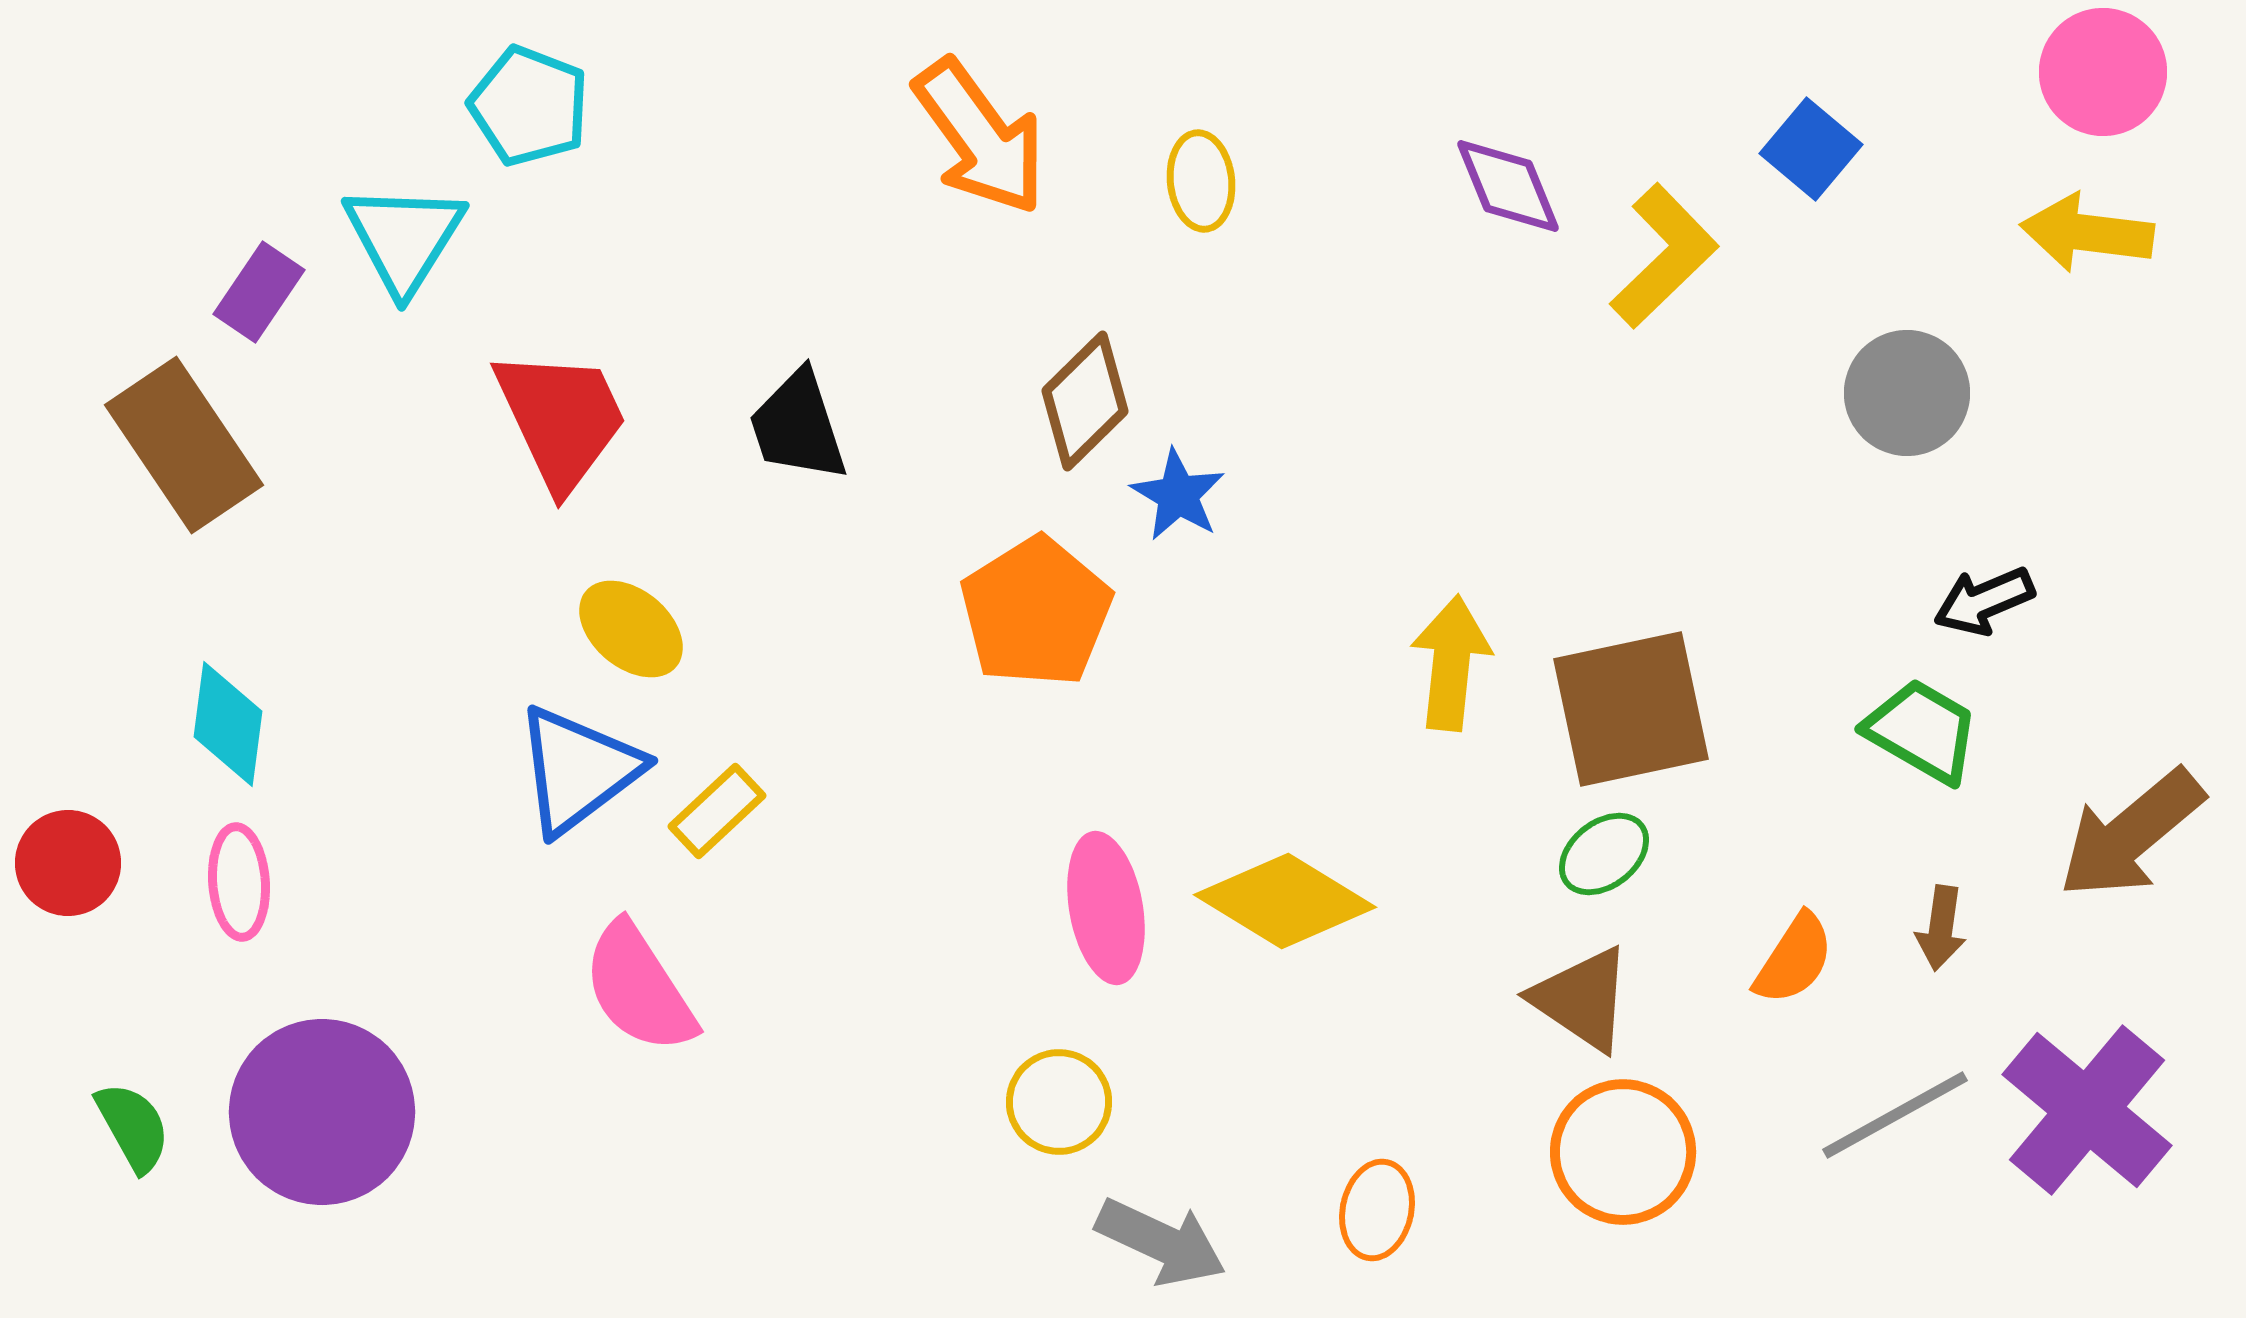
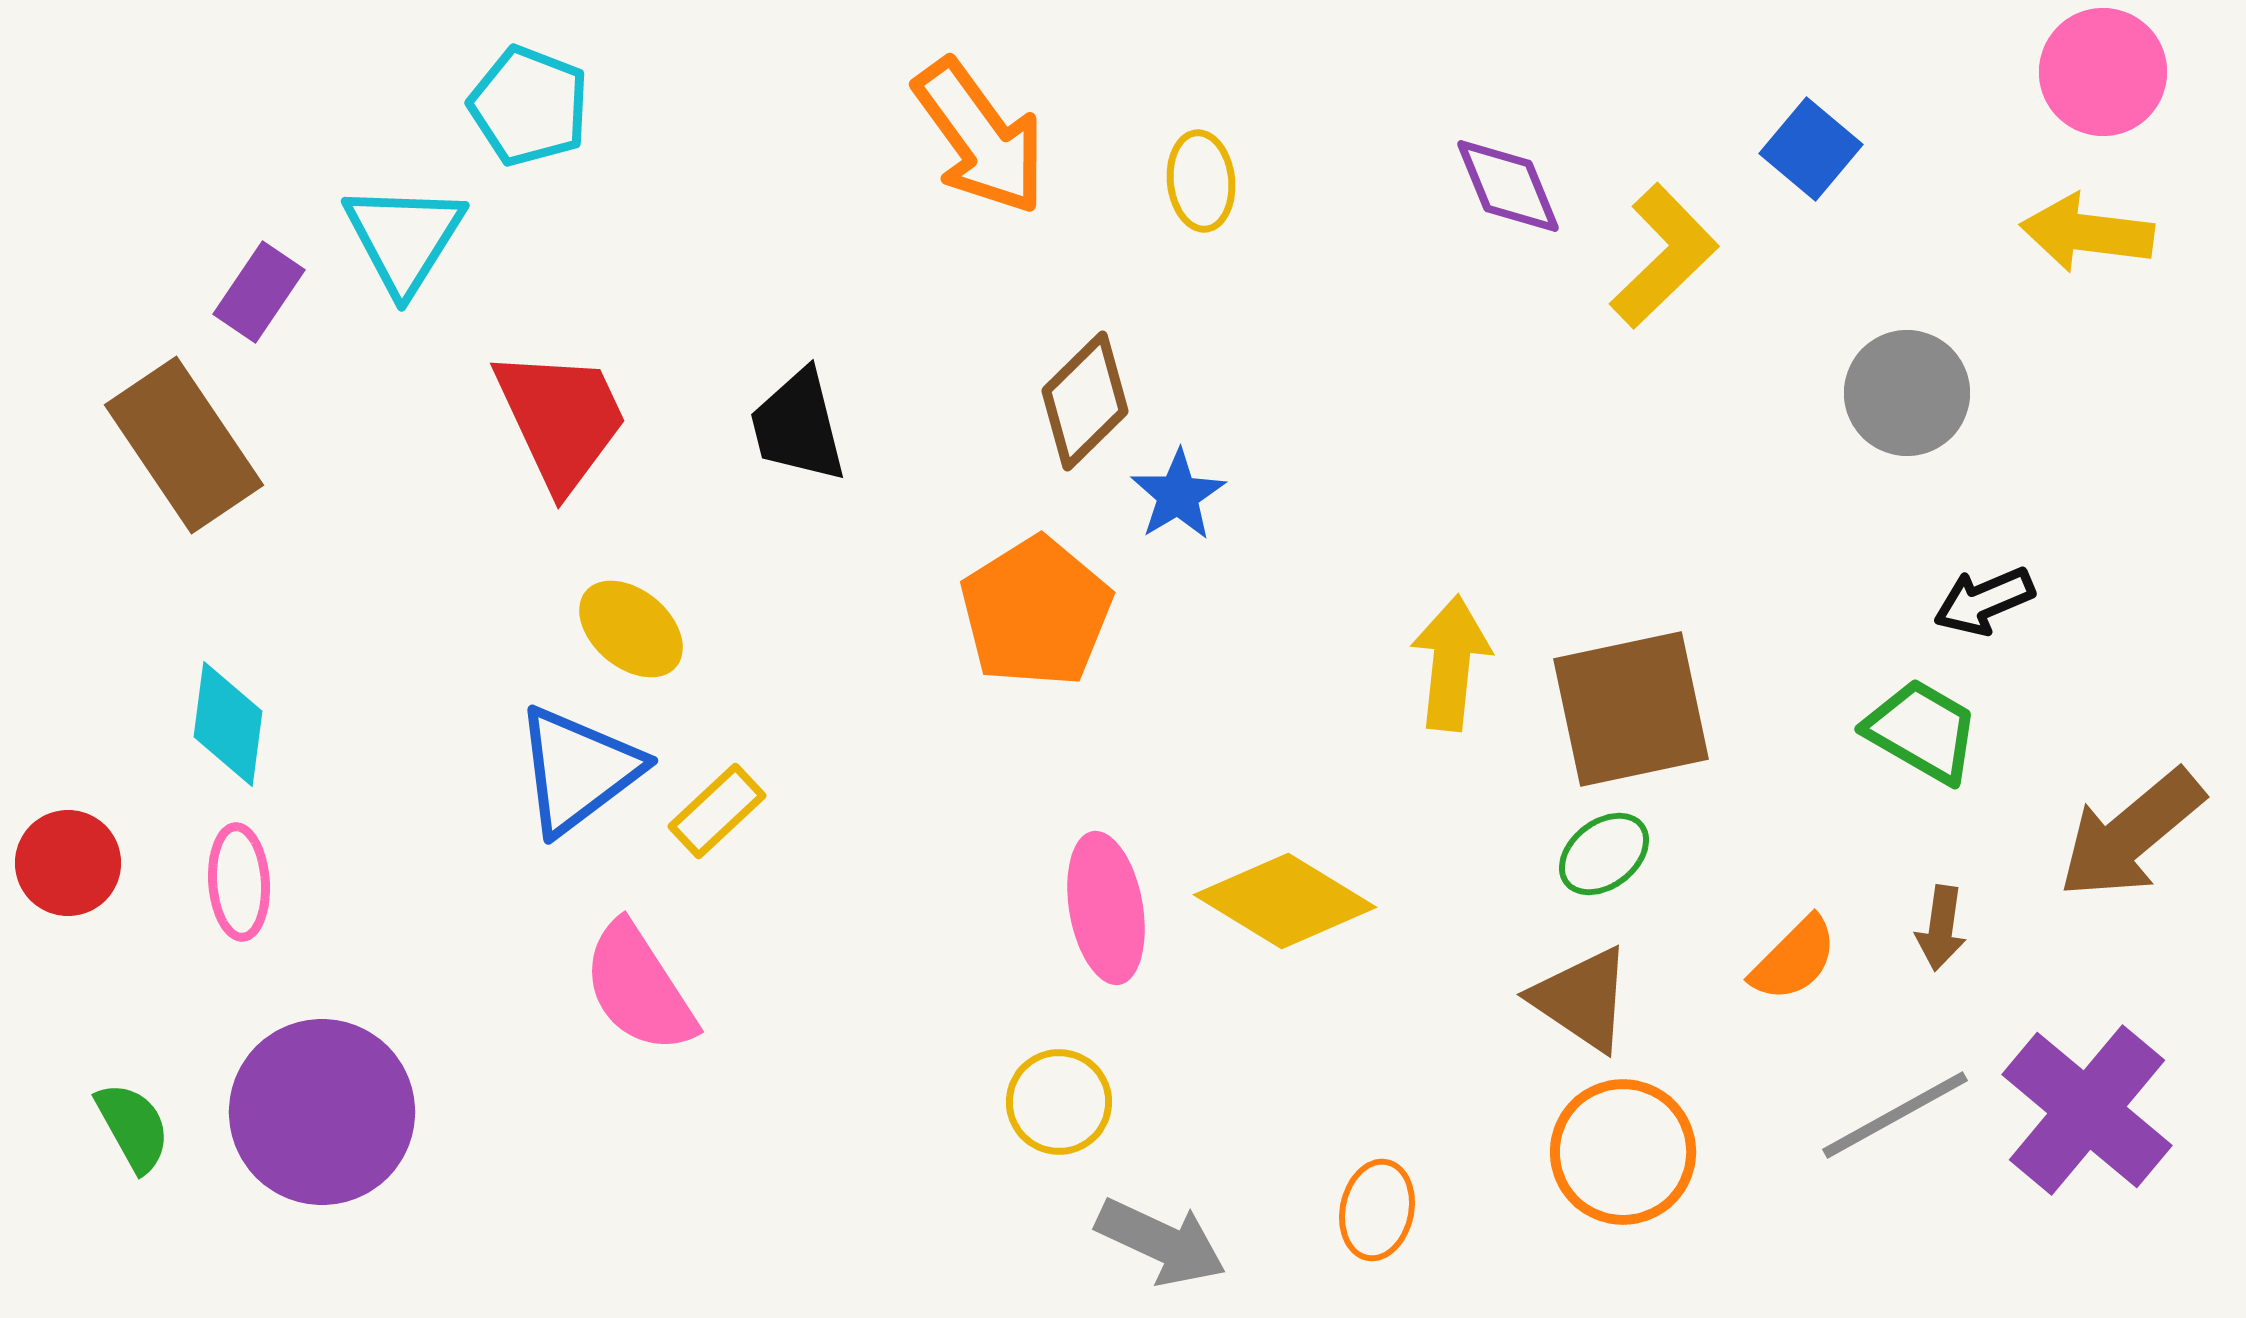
black trapezoid at (798, 426): rotated 4 degrees clockwise
blue star at (1178, 495): rotated 10 degrees clockwise
orange semicircle at (1794, 959): rotated 12 degrees clockwise
